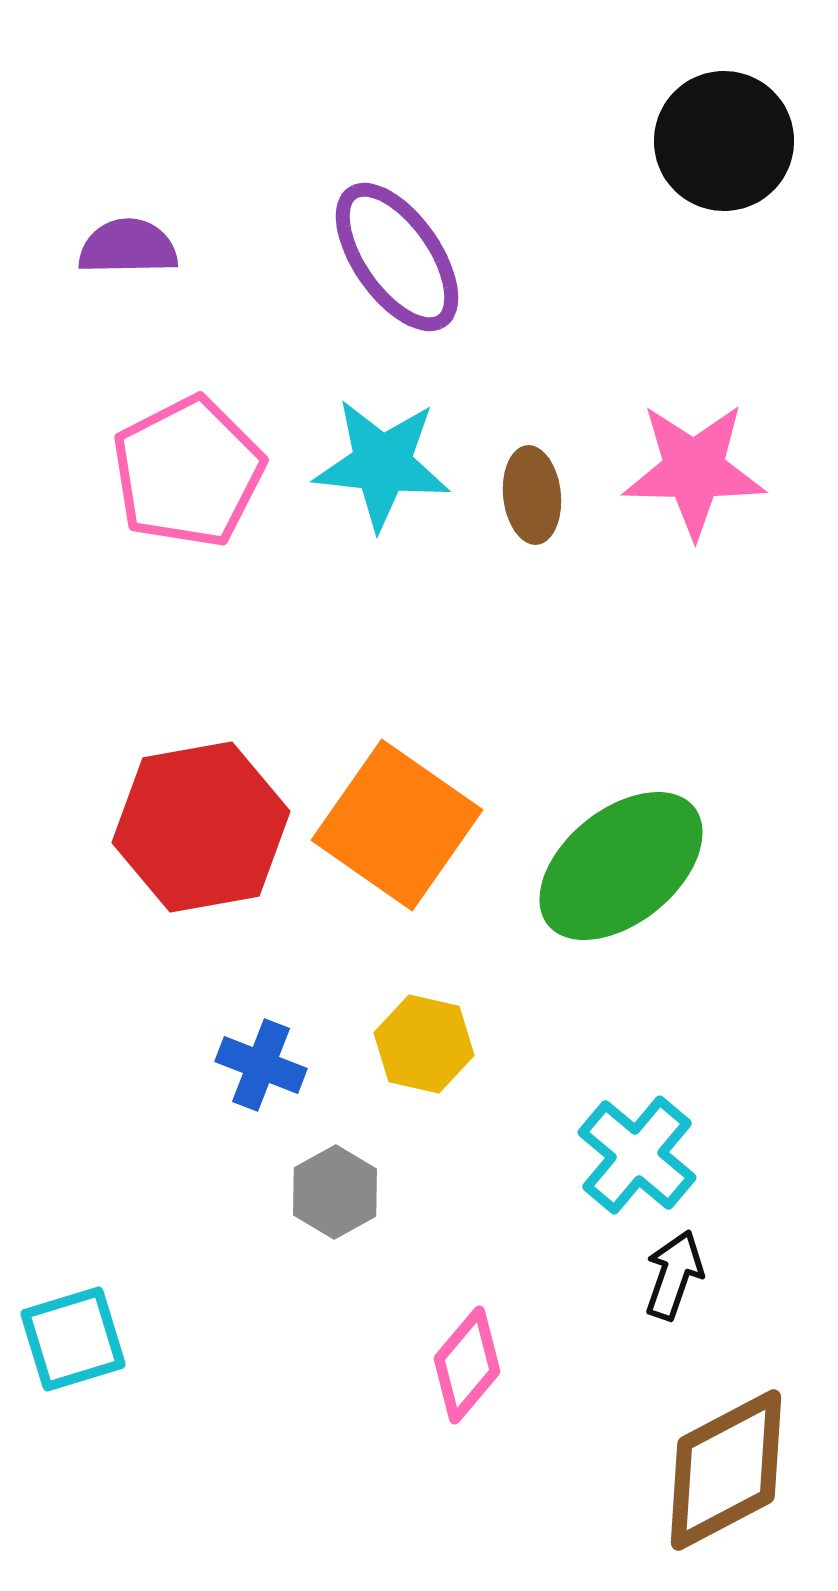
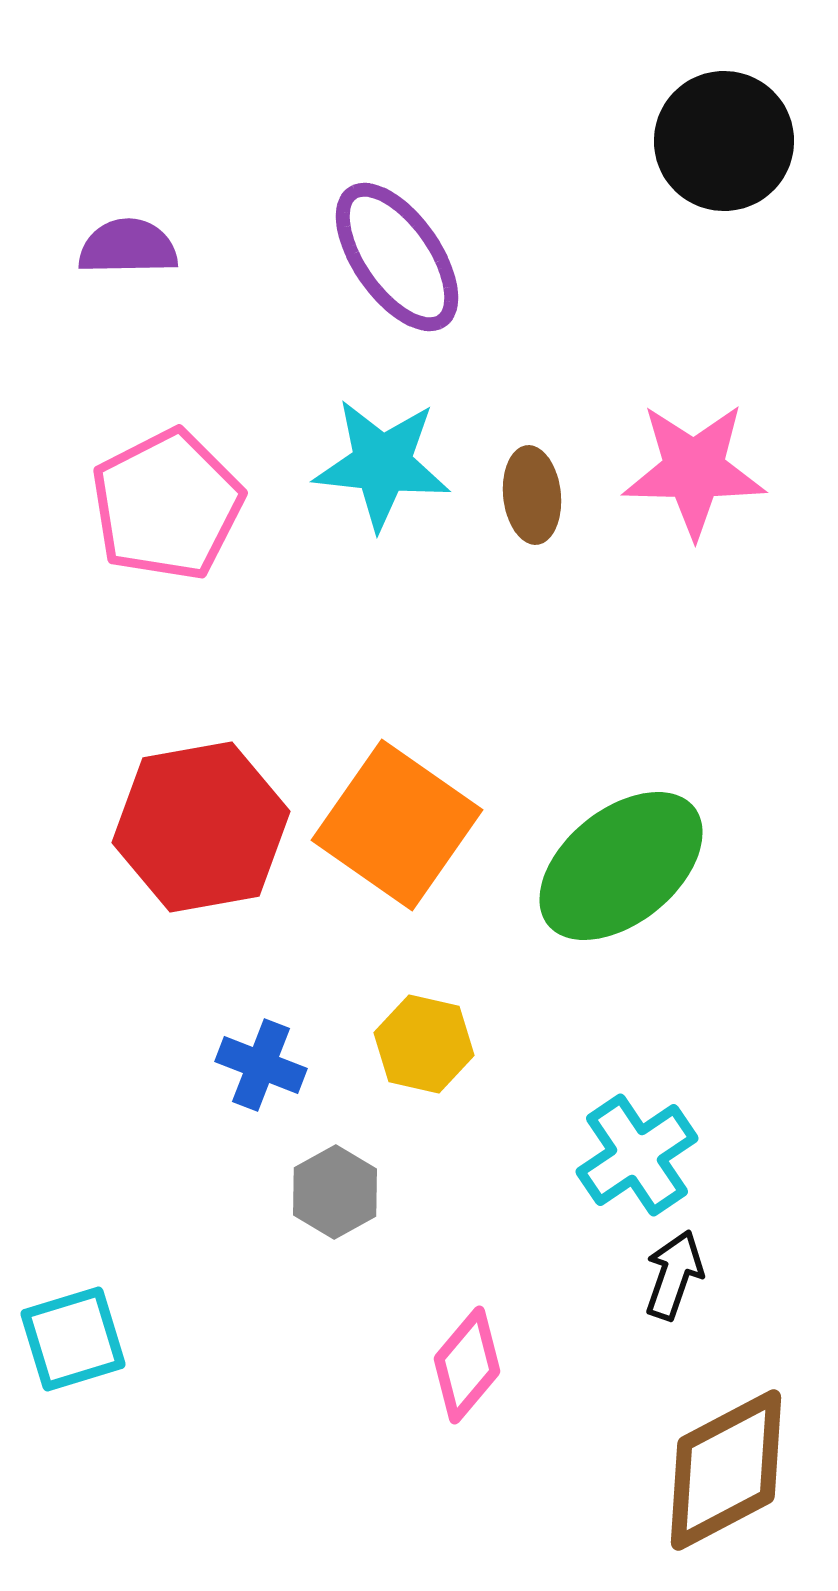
pink pentagon: moved 21 px left, 33 px down
cyan cross: rotated 16 degrees clockwise
